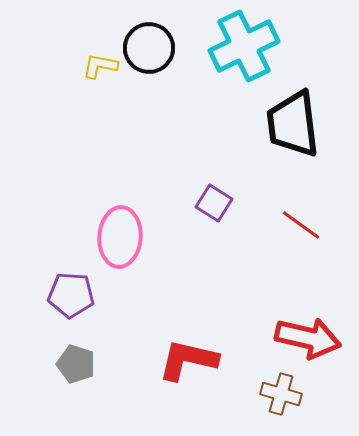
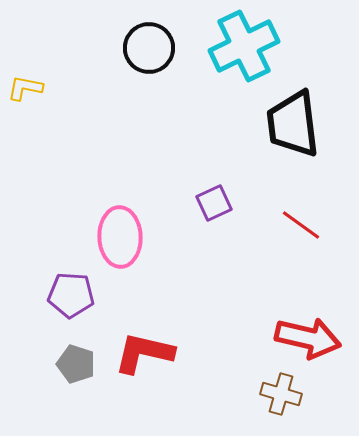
yellow L-shape: moved 75 px left, 22 px down
purple square: rotated 33 degrees clockwise
pink ellipse: rotated 6 degrees counterclockwise
red L-shape: moved 44 px left, 7 px up
